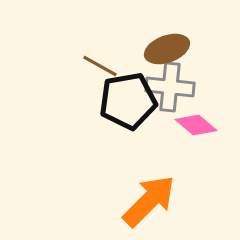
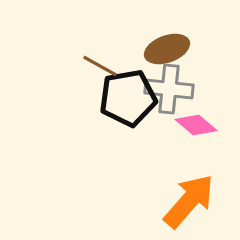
gray cross: moved 1 px left, 2 px down
black pentagon: moved 3 px up
orange arrow: moved 40 px right; rotated 4 degrees counterclockwise
